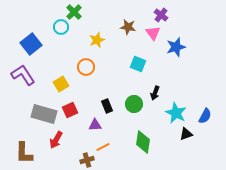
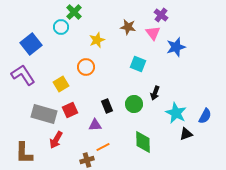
green diamond: rotated 10 degrees counterclockwise
